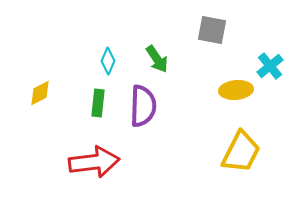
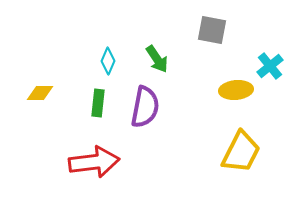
yellow diamond: rotated 28 degrees clockwise
purple semicircle: moved 2 px right, 1 px down; rotated 9 degrees clockwise
